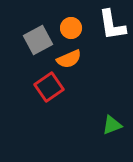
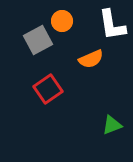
orange circle: moved 9 px left, 7 px up
orange semicircle: moved 22 px right
red square: moved 1 px left, 2 px down
